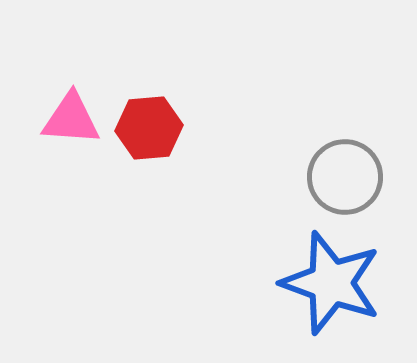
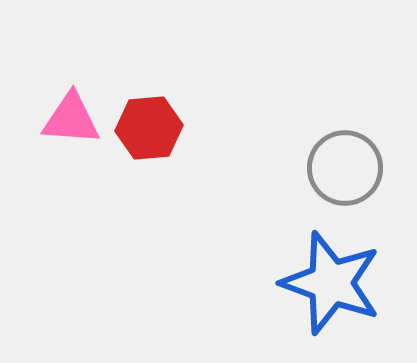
gray circle: moved 9 px up
